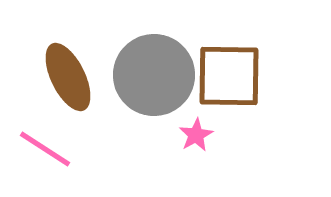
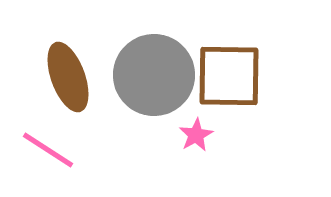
brown ellipse: rotated 6 degrees clockwise
pink line: moved 3 px right, 1 px down
